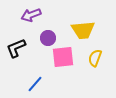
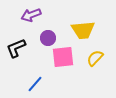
yellow semicircle: rotated 24 degrees clockwise
